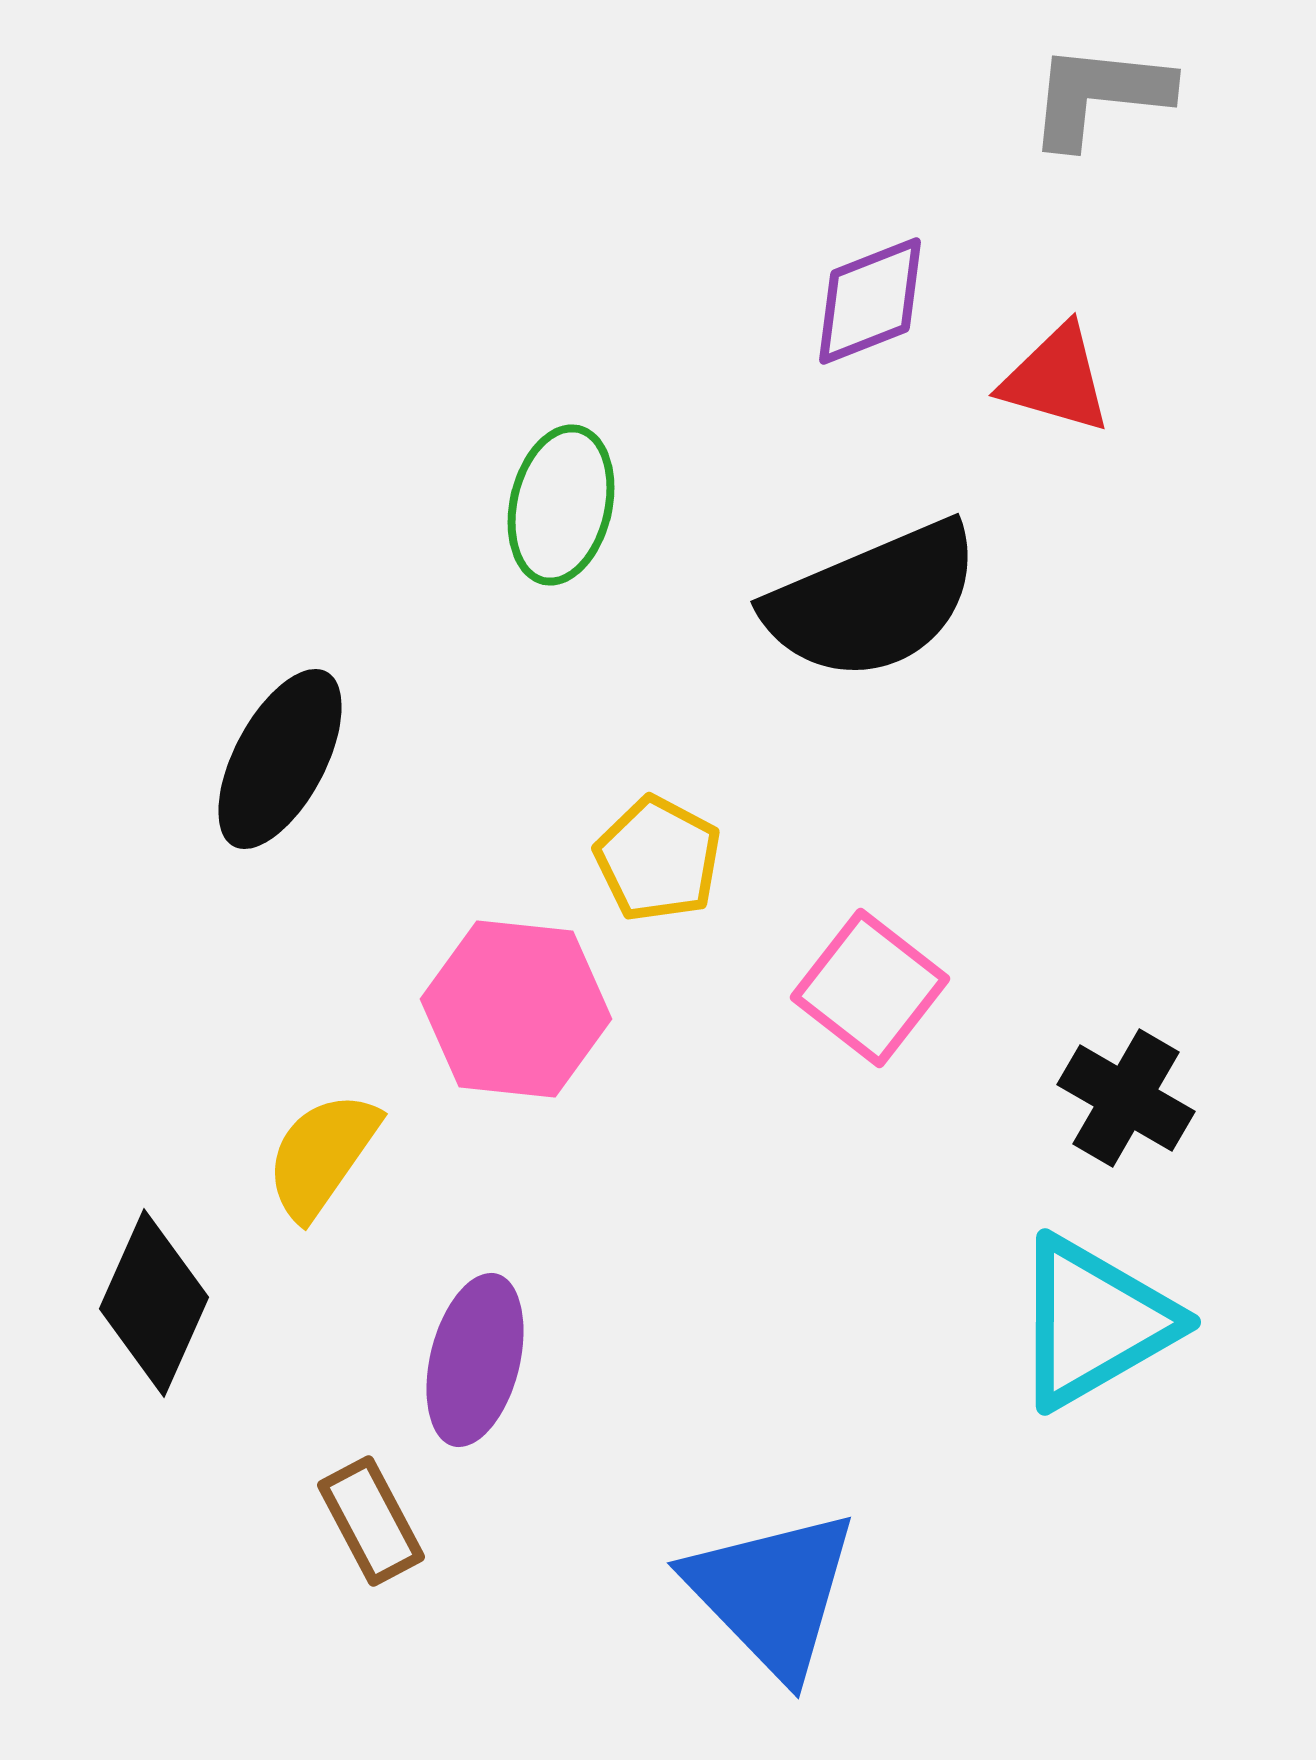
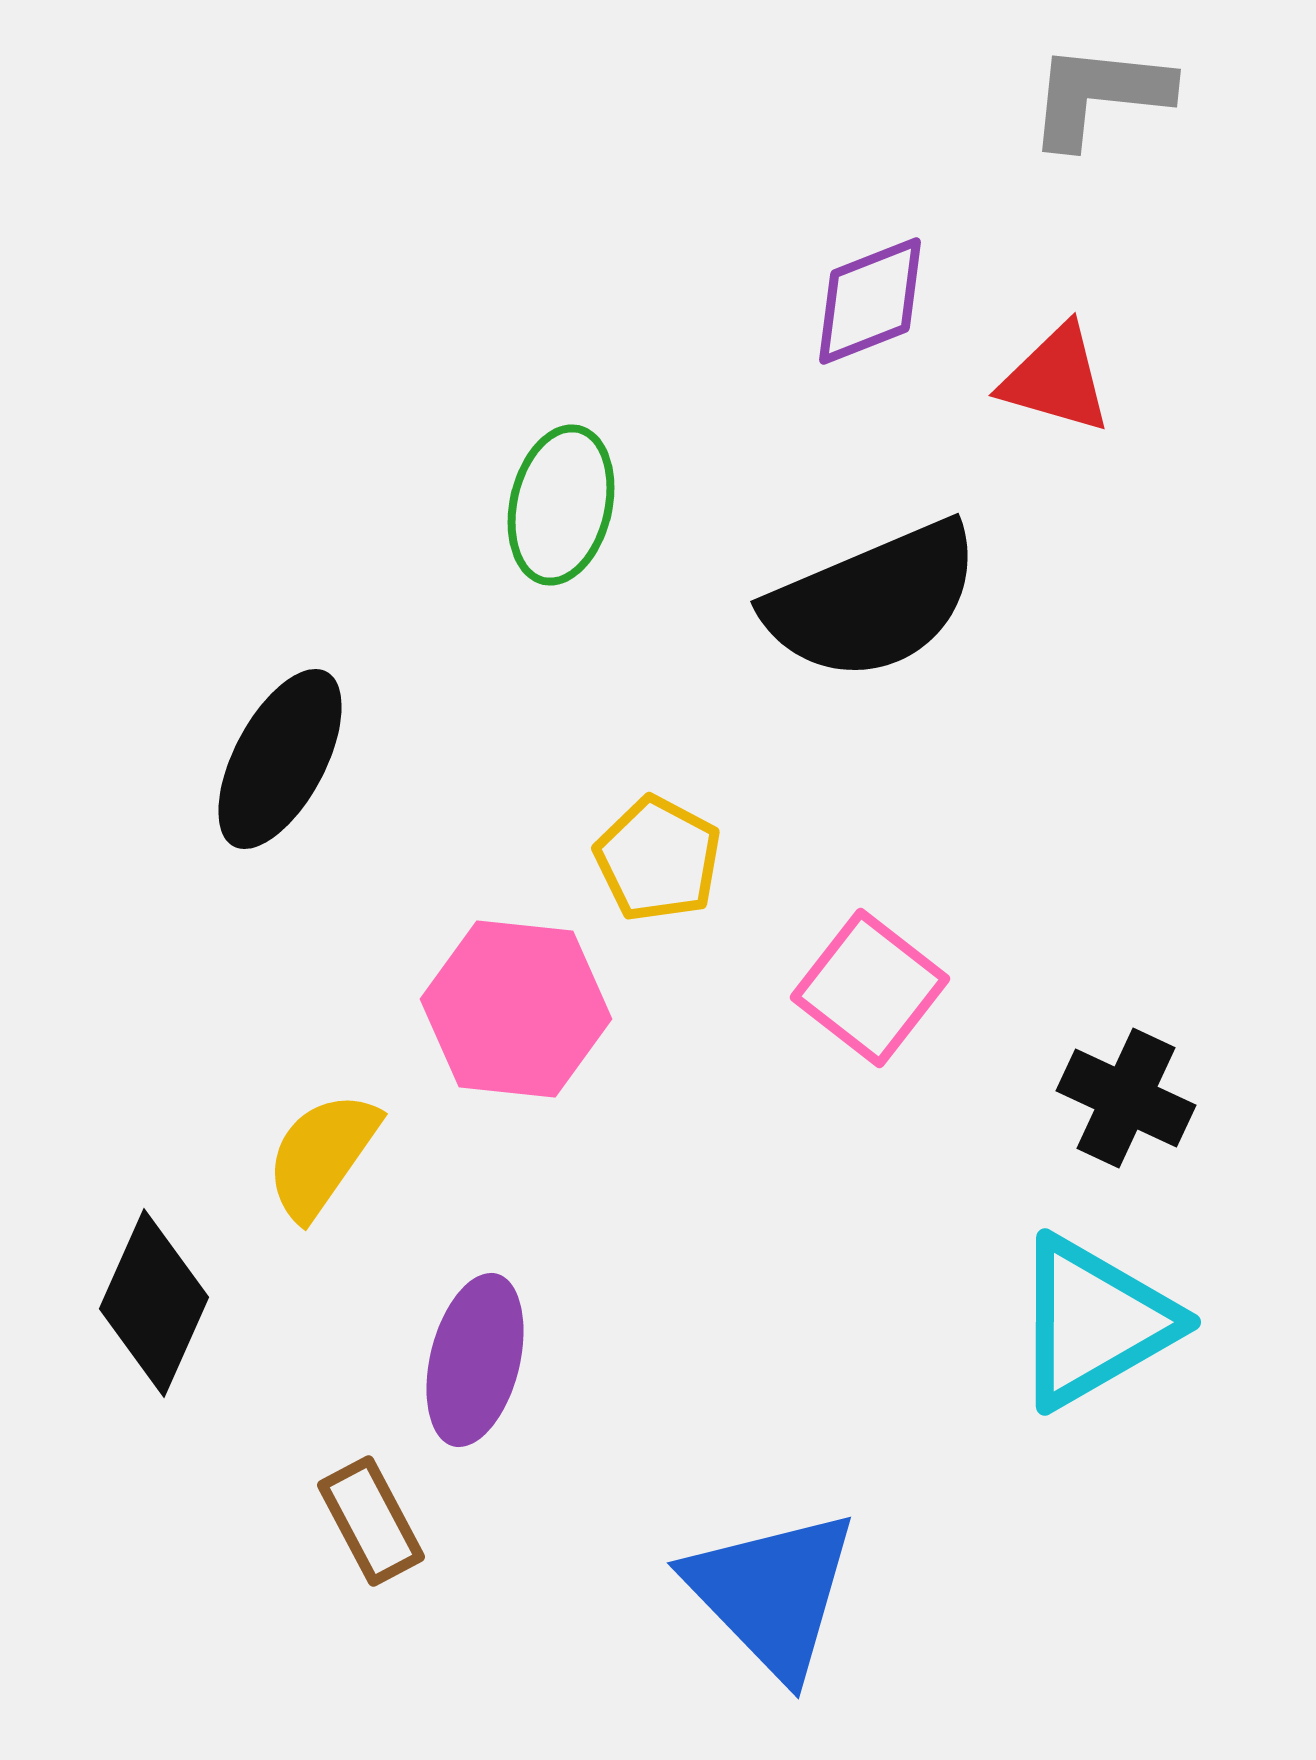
black cross: rotated 5 degrees counterclockwise
